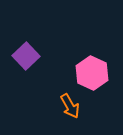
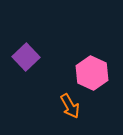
purple square: moved 1 px down
